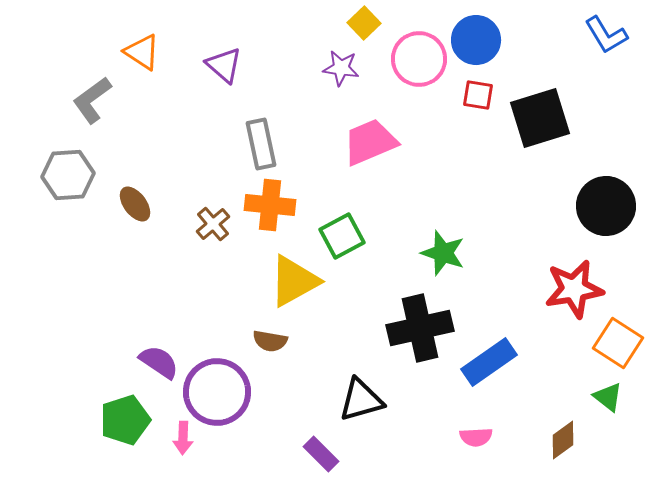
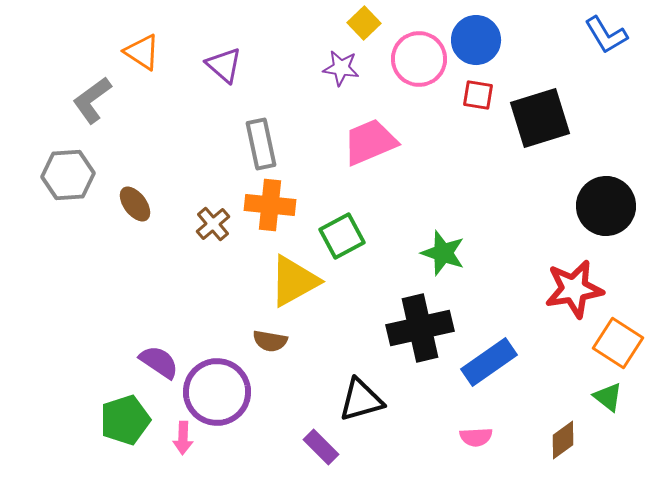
purple rectangle: moved 7 px up
